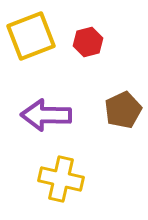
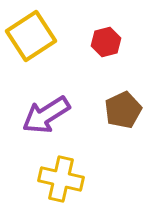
yellow square: rotated 12 degrees counterclockwise
red hexagon: moved 18 px right
purple arrow: rotated 33 degrees counterclockwise
